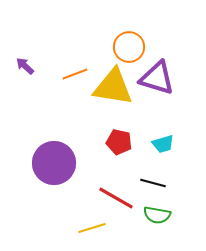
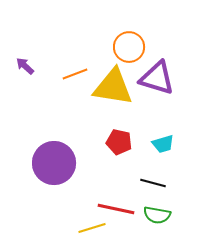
red line: moved 11 px down; rotated 18 degrees counterclockwise
